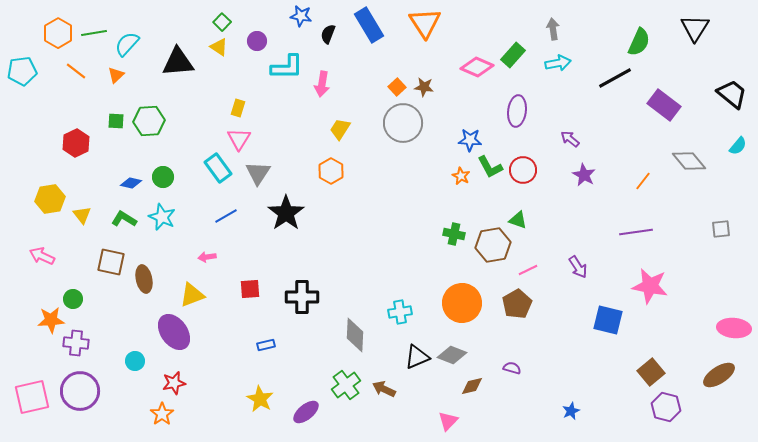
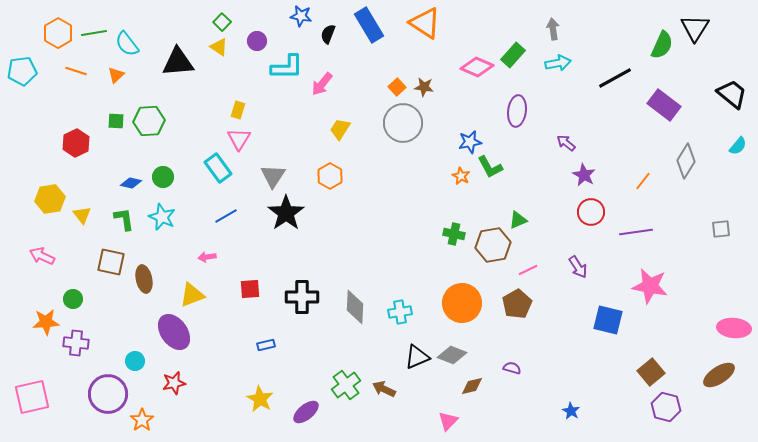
orange triangle at (425, 23): rotated 24 degrees counterclockwise
green semicircle at (639, 42): moved 23 px right, 3 px down
cyan semicircle at (127, 44): rotated 80 degrees counterclockwise
orange line at (76, 71): rotated 20 degrees counterclockwise
pink arrow at (322, 84): rotated 30 degrees clockwise
yellow rectangle at (238, 108): moved 2 px down
purple arrow at (570, 139): moved 4 px left, 4 px down
blue star at (470, 140): moved 2 px down; rotated 15 degrees counterclockwise
gray diamond at (689, 161): moved 3 px left; rotated 72 degrees clockwise
red circle at (523, 170): moved 68 px right, 42 px down
orange hexagon at (331, 171): moved 1 px left, 5 px down
gray triangle at (258, 173): moved 15 px right, 3 px down
green L-shape at (124, 219): rotated 50 degrees clockwise
green triangle at (518, 220): rotated 42 degrees counterclockwise
orange star at (51, 320): moved 5 px left, 2 px down
gray diamond at (355, 335): moved 28 px up
purple circle at (80, 391): moved 28 px right, 3 px down
blue star at (571, 411): rotated 18 degrees counterclockwise
orange star at (162, 414): moved 20 px left, 6 px down
